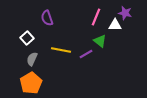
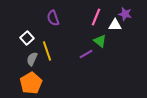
purple star: moved 1 px down
purple semicircle: moved 6 px right
yellow line: moved 14 px left, 1 px down; rotated 60 degrees clockwise
